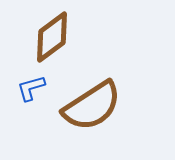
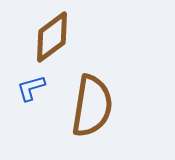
brown semicircle: rotated 48 degrees counterclockwise
